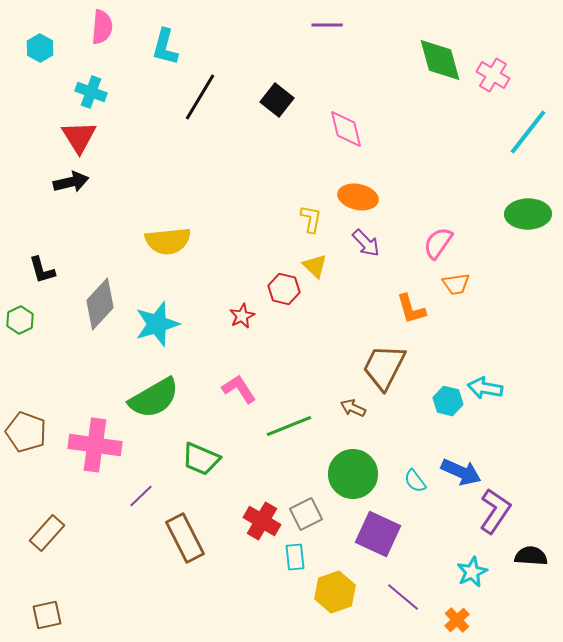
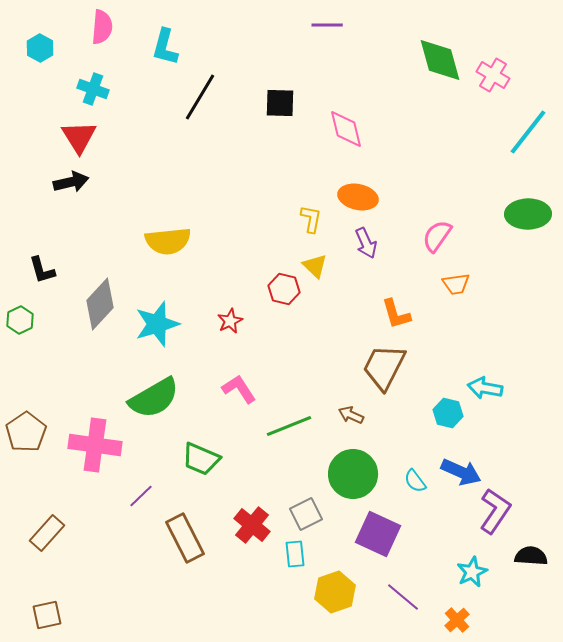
cyan cross at (91, 92): moved 2 px right, 3 px up
black square at (277, 100): moved 3 px right, 3 px down; rotated 36 degrees counterclockwise
purple arrow at (366, 243): rotated 20 degrees clockwise
pink semicircle at (438, 243): moved 1 px left, 7 px up
orange L-shape at (411, 309): moved 15 px left, 5 px down
red star at (242, 316): moved 12 px left, 5 px down
cyan hexagon at (448, 401): moved 12 px down
brown arrow at (353, 408): moved 2 px left, 7 px down
brown pentagon at (26, 432): rotated 18 degrees clockwise
red cross at (262, 521): moved 10 px left, 4 px down; rotated 9 degrees clockwise
cyan rectangle at (295, 557): moved 3 px up
